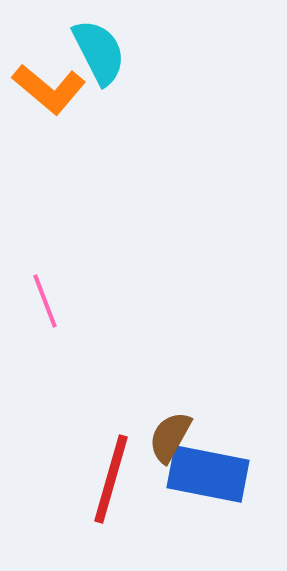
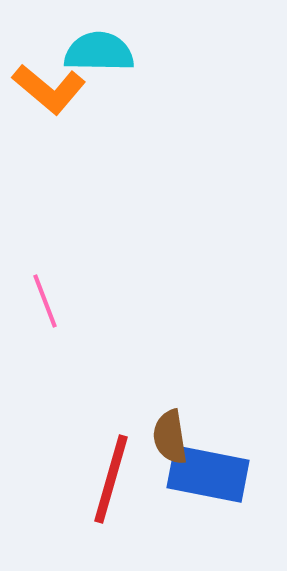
cyan semicircle: rotated 62 degrees counterclockwise
brown semicircle: rotated 38 degrees counterclockwise
